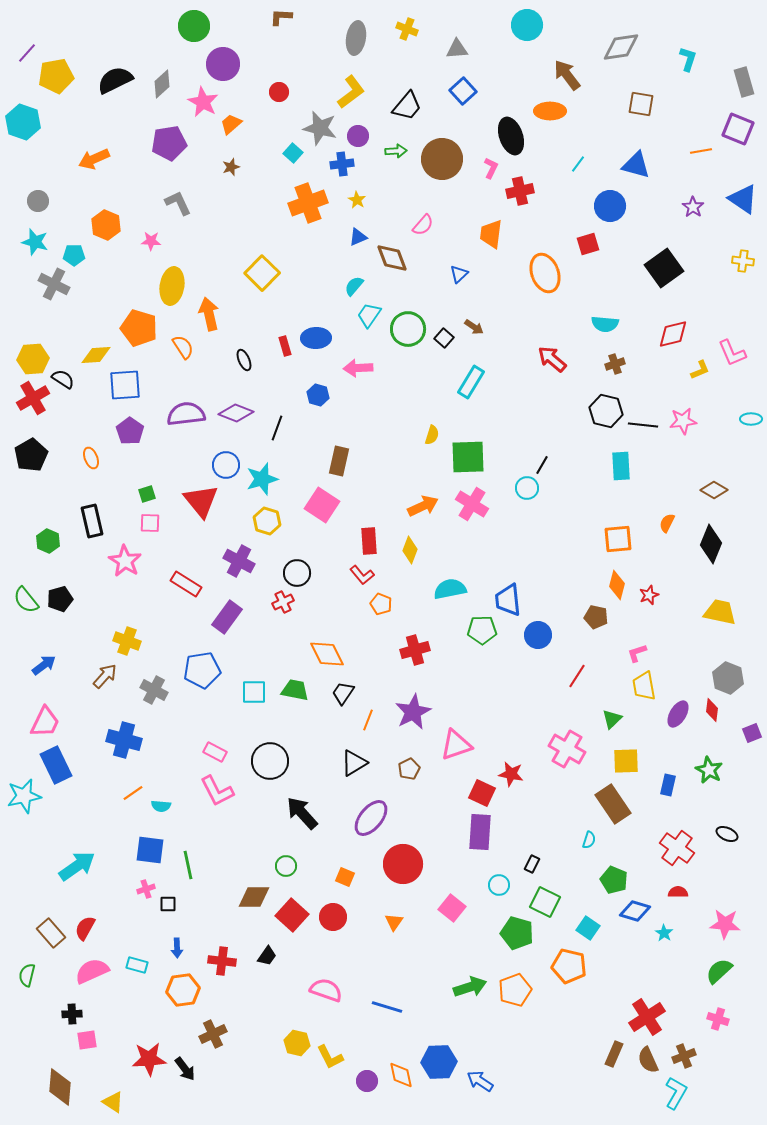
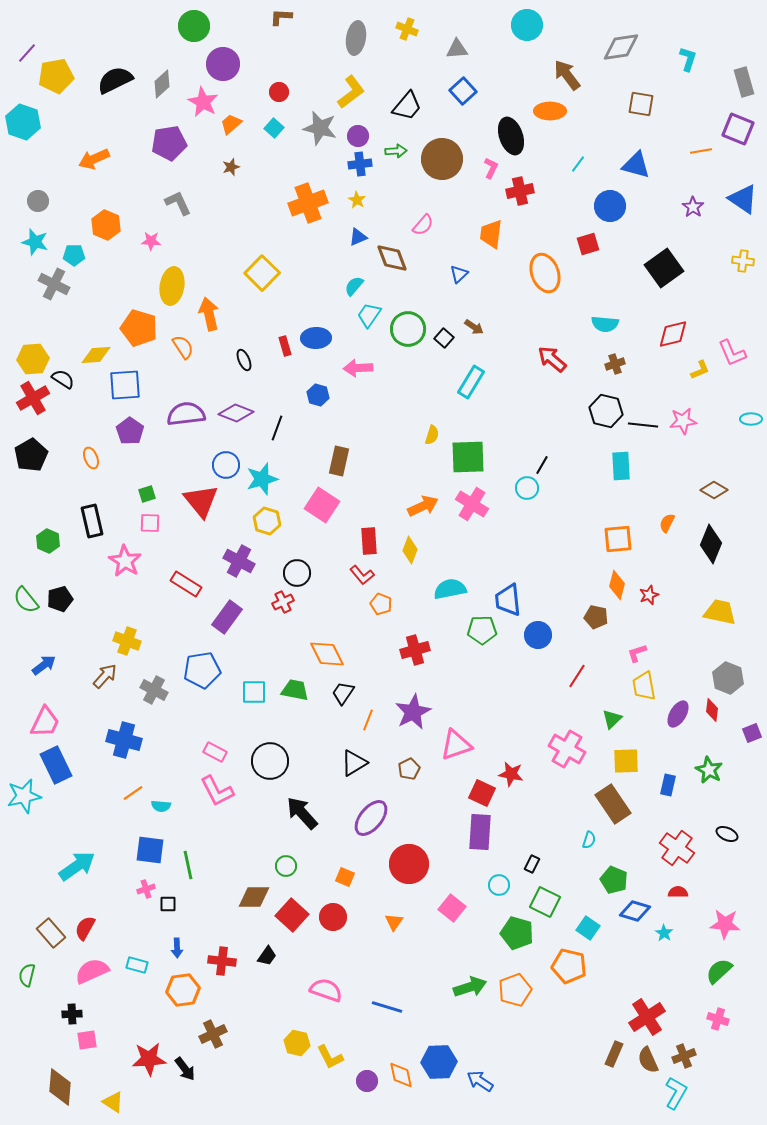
cyan square at (293, 153): moved 19 px left, 25 px up
blue cross at (342, 164): moved 18 px right
red circle at (403, 864): moved 6 px right
